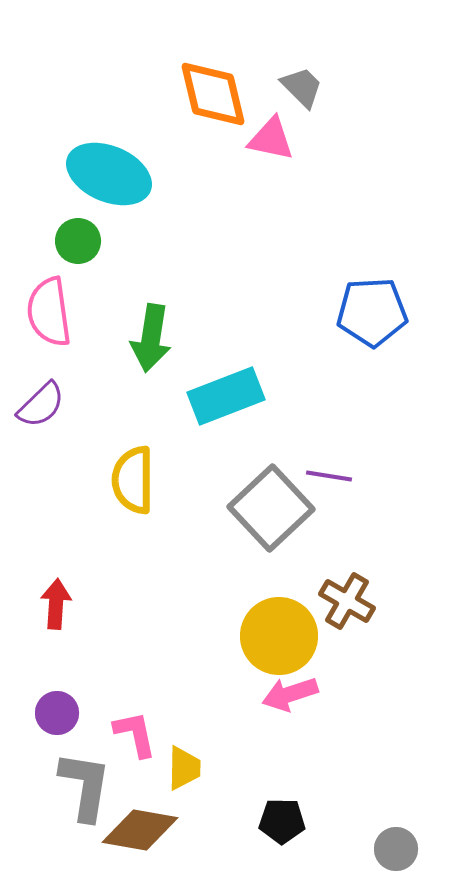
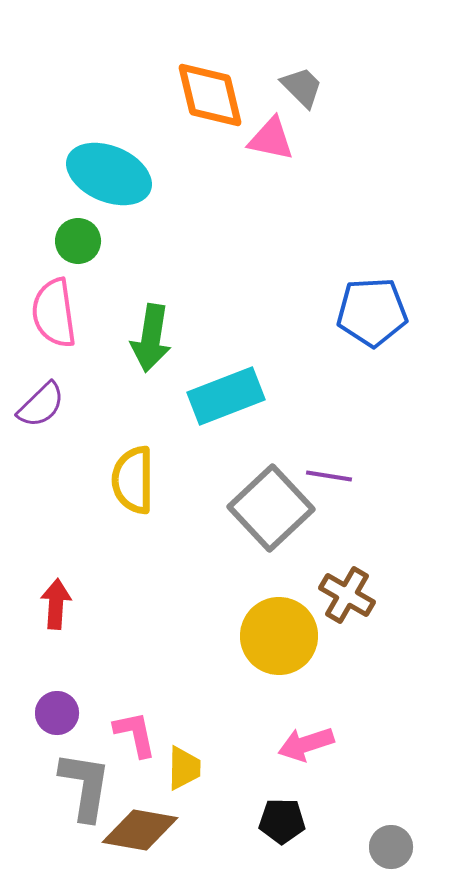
orange diamond: moved 3 px left, 1 px down
pink semicircle: moved 5 px right, 1 px down
brown cross: moved 6 px up
pink arrow: moved 16 px right, 50 px down
gray circle: moved 5 px left, 2 px up
